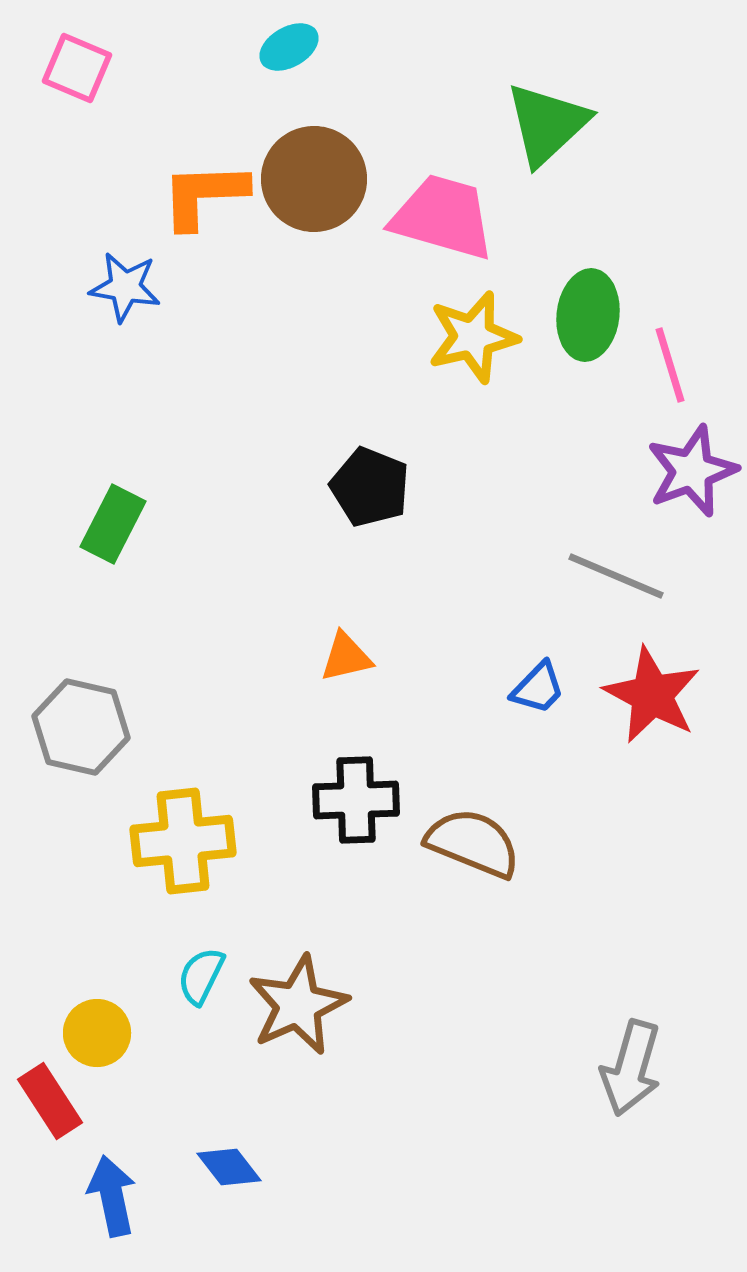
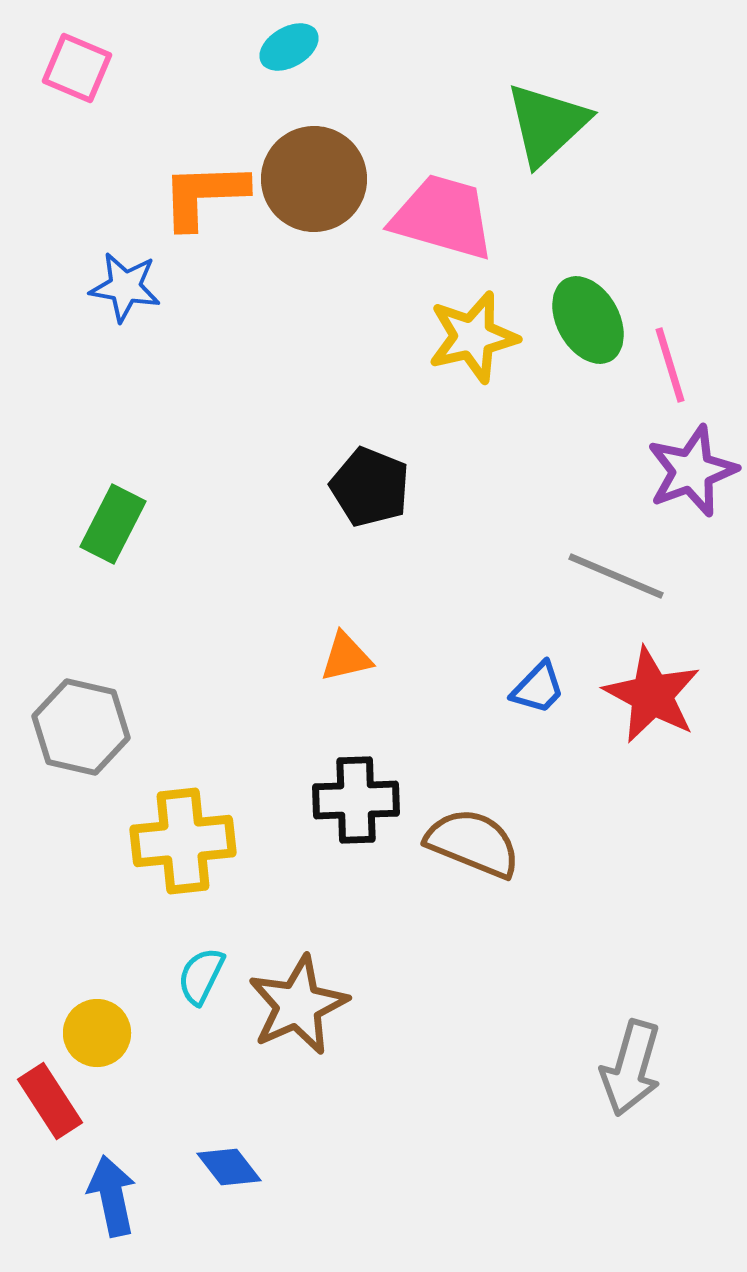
green ellipse: moved 5 px down; rotated 36 degrees counterclockwise
